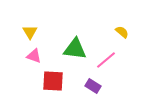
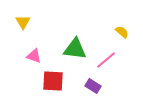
yellow triangle: moved 7 px left, 10 px up
